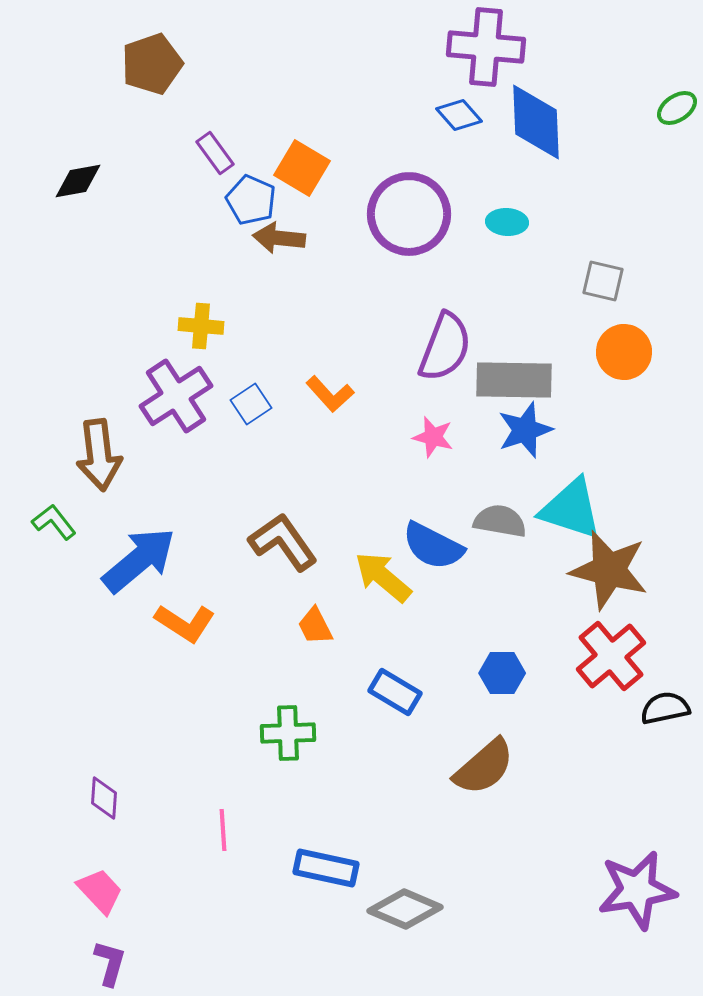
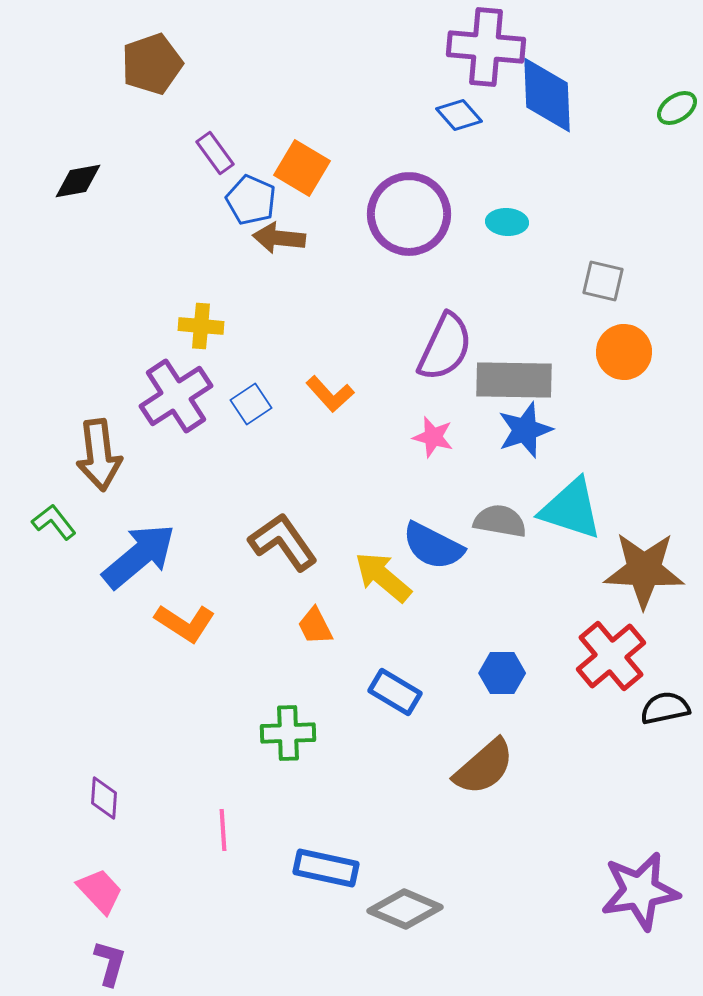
blue diamond at (536, 122): moved 11 px right, 27 px up
purple semicircle at (445, 347): rotated 4 degrees clockwise
blue arrow at (139, 560): moved 4 px up
brown star at (609, 570): moved 35 px right; rotated 12 degrees counterclockwise
purple star at (637, 890): moved 3 px right, 1 px down
